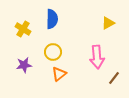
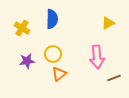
yellow cross: moved 1 px left, 1 px up
yellow circle: moved 2 px down
purple star: moved 3 px right, 4 px up
brown line: rotated 32 degrees clockwise
